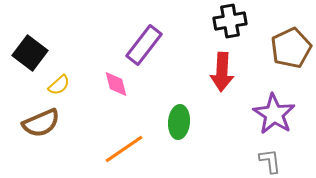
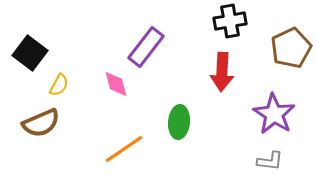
purple rectangle: moved 2 px right, 2 px down
yellow semicircle: rotated 20 degrees counterclockwise
gray L-shape: rotated 104 degrees clockwise
